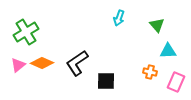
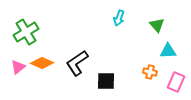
pink triangle: moved 2 px down
